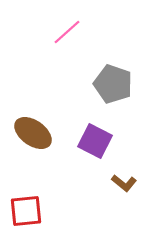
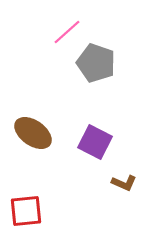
gray pentagon: moved 17 px left, 21 px up
purple square: moved 1 px down
brown L-shape: rotated 15 degrees counterclockwise
